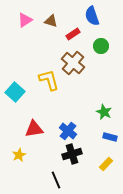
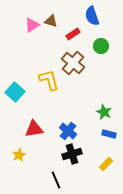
pink triangle: moved 7 px right, 5 px down
blue rectangle: moved 1 px left, 3 px up
